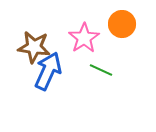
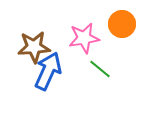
pink star: rotated 24 degrees clockwise
brown star: rotated 12 degrees counterclockwise
green line: moved 1 px left, 1 px up; rotated 15 degrees clockwise
